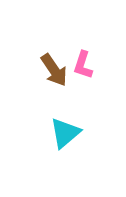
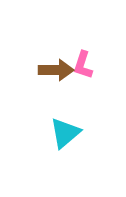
brown arrow: moved 2 px right; rotated 56 degrees counterclockwise
